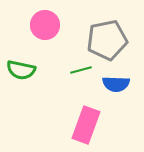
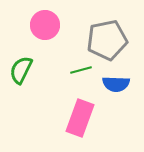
green semicircle: rotated 104 degrees clockwise
pink rectangle: moved 6 px left, 7 px up
